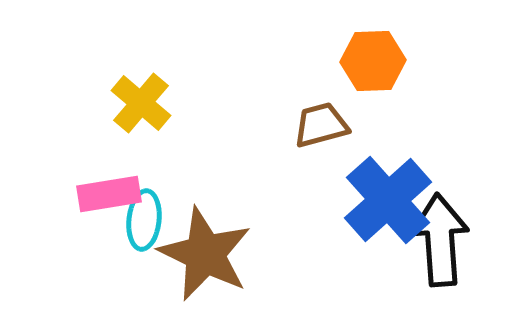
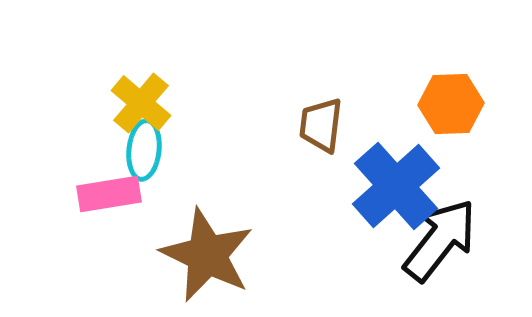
orange hexagon: moved 78 px right, 43 px down
brown trapezoid: rotated 68 degrees counterclockwise
blue cross: moved 8 px right, 14 px up
cyan ellipse: moved 70 px up
black arrow: rotated 42 degrees clockwise
brown star: moved 2 px right, 1 px down
